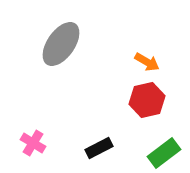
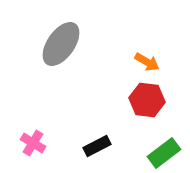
red hexagon: rotated 20 degrees clockwise
black rectangle: moved 2 px left, 2 px up
